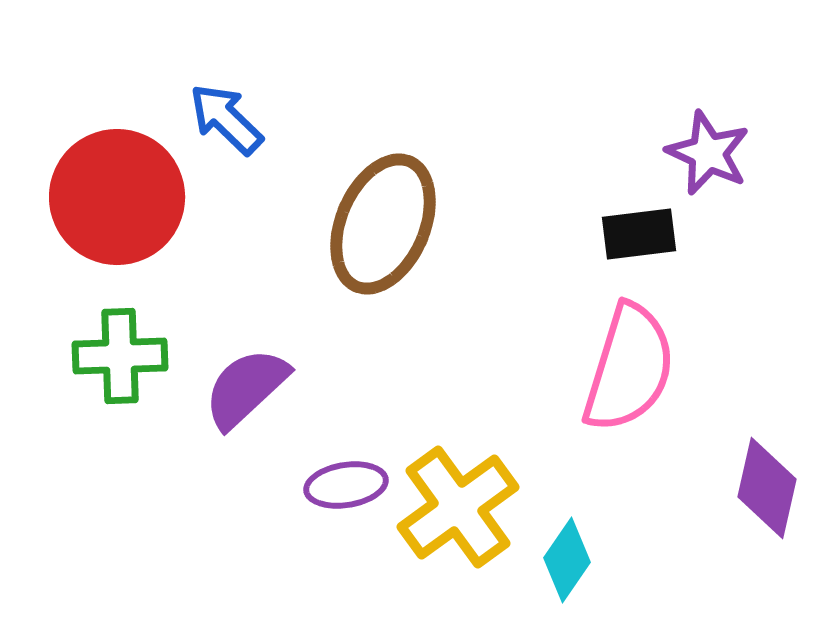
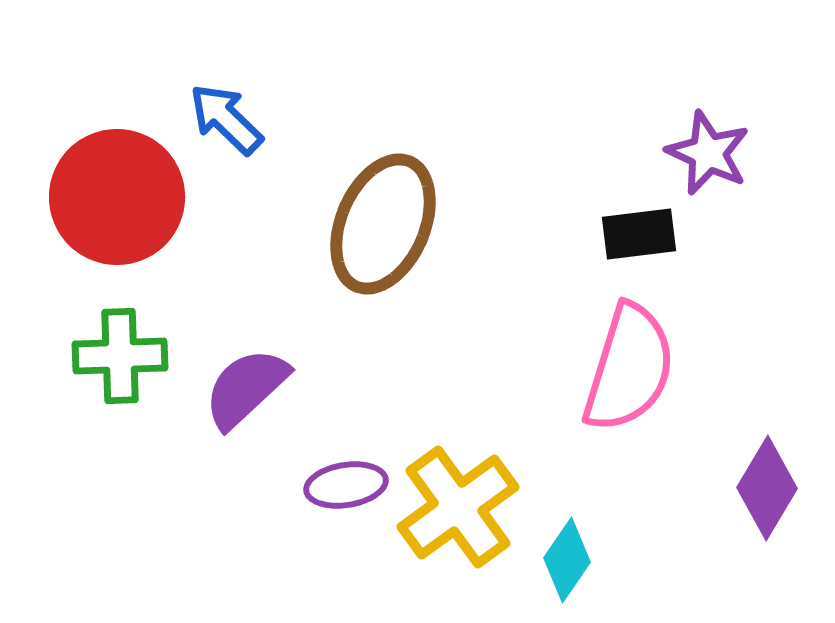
purple diamond: rotated 18 degrees clockwise
